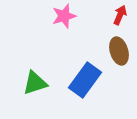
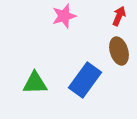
red arrow: moved 1 px left, 1 px down
green triangle: rotated 16 degrees clockwise
